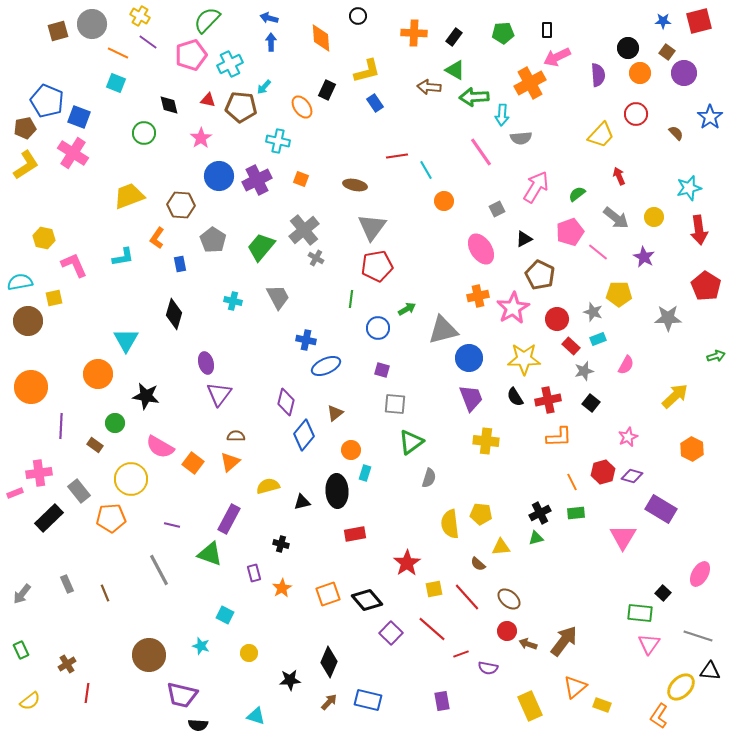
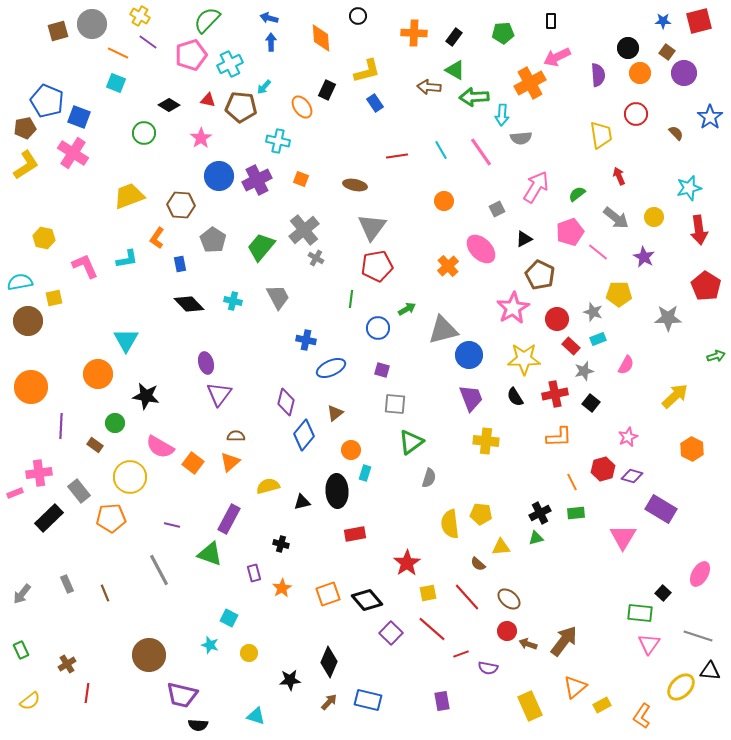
black rectangle at (547, 30): moved 4 px right, 9 px up
black diamond at (169, 105): rotated 45 degrees counterclockwise
yellow trapezoid at (601, 135): rotated 52 degrees counterclockwise
cyan line at (426, 170): moved 15 px right, 20 px up
pink ellipse at (481, 249): rotated 12 degrees counterclockwise
cyan L-shape at (123, 257): moved 4 px right, 2 px down
pink L-shape at (74, 265): moved 11 px right, 1 px down
orange cross at (478, 296): moved 30 px left, 30 px up; rotated 30 degrees counterclockwise
black diamond at (174, 314): moved 15 px right, 10 px up; rotated 60 degrees counterclockwise
blue circle at (469, 358): moved 3 px up
blue ellipse at (326, 366): moved 5 px right, 2 px down
red cross at (548, 400): moved 7 px right, 6 px up
red hexagon at (603, 472): moved 3 px up
yellow circle at (131, 479): moved 1 px left, 2 px up
yellow square at (434, 589): moved 6 px left, 4 px down
cyan square at (225, 615): moved 4 px right, 3 px down
cyan star at (201, 646): moved 9 px right, 1 px up
yellow rectangle at (602, 705): rotated 48 degrees counterclockwise
orange L-shape at (659, 716): moved 17 px left
